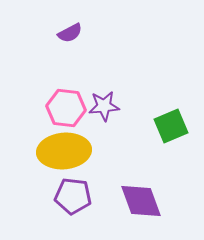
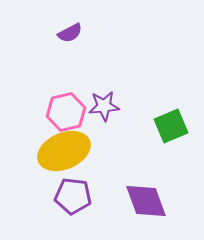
pink hexagon: moved 4 px down; rotated 21 degrees counterclockwise
yellow ellipse: rotated 18 degrees counterclockwise
purple diamond: moved 5 px right
